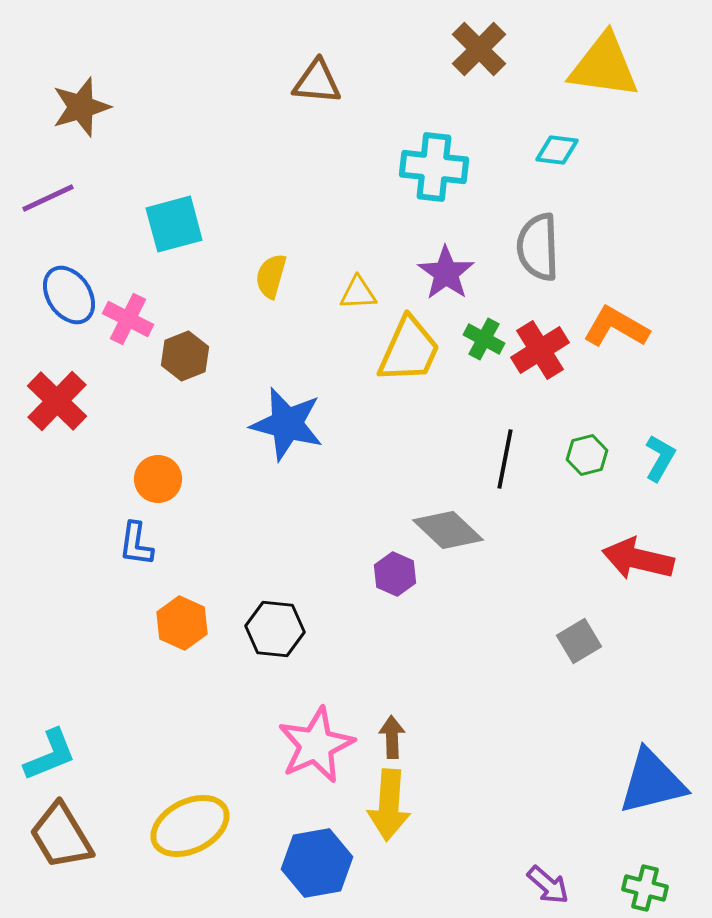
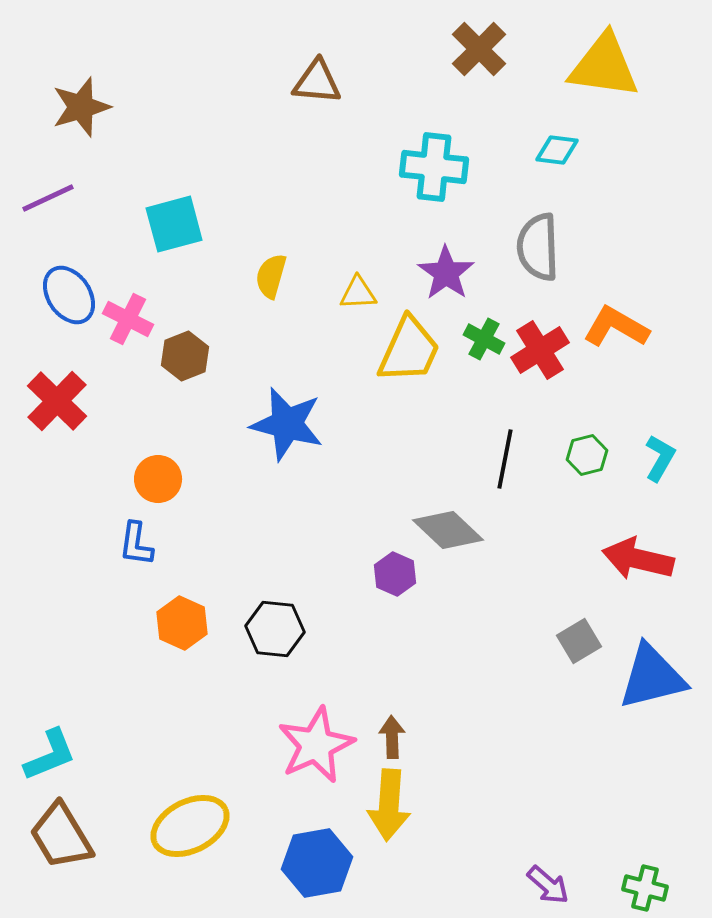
blue triangle at (652, 782): moved 105 px up
